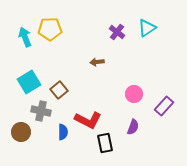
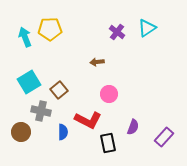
pink circle: moved 25 px left
purple rectangle: moved 31 px down
black rectangle: moved 3 px right
